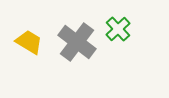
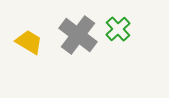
gray cross: moved 1 px right, 7 px up
